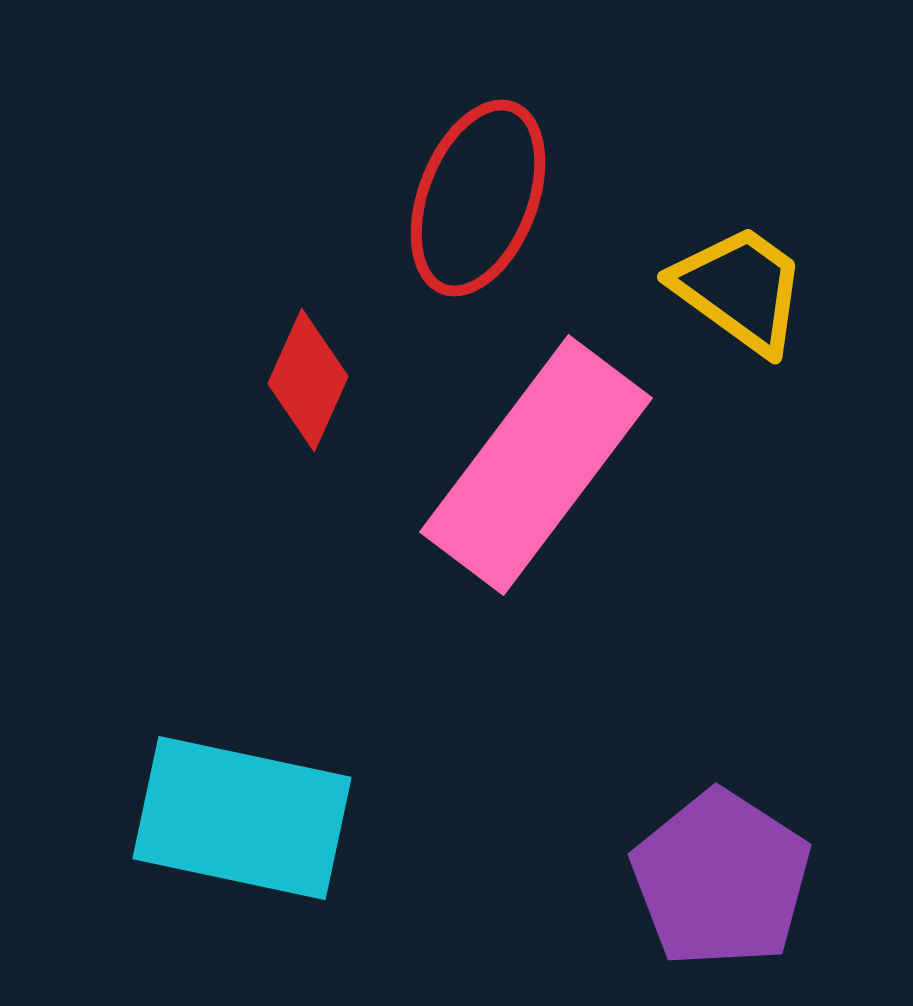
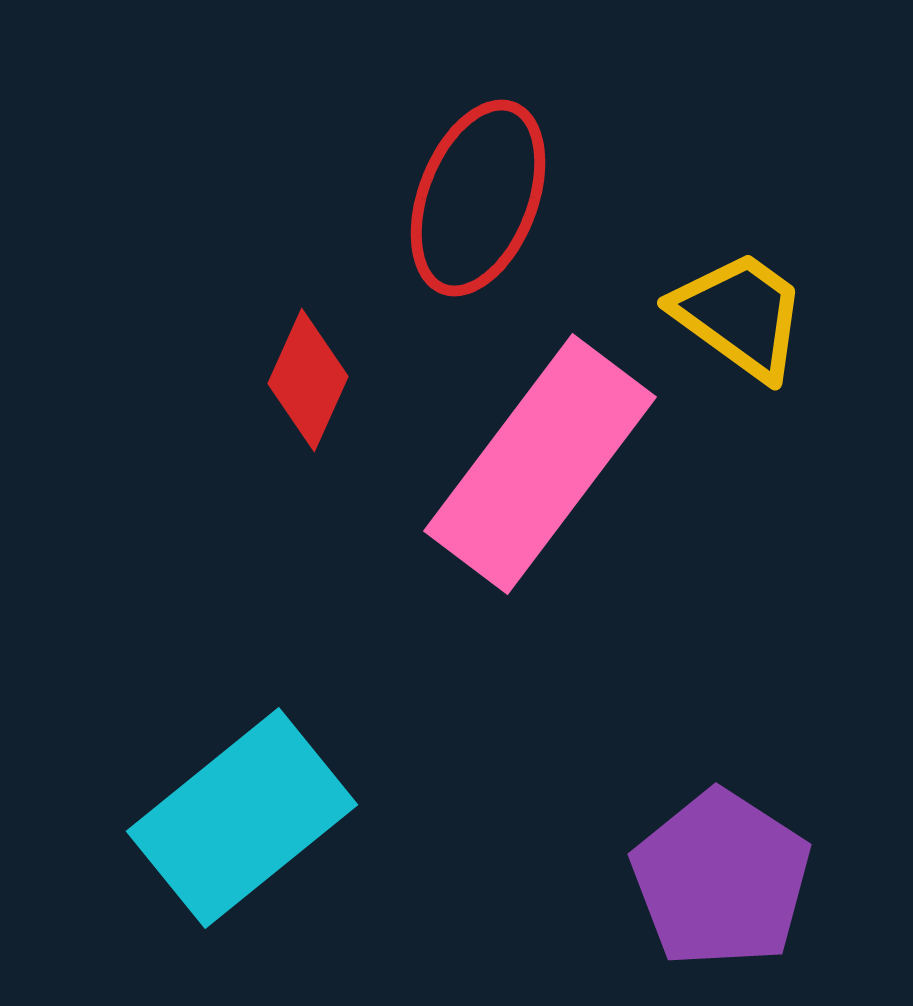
yellow trapezoid: moved 26 px down
pink rectangle: moved 4 px right, 1 px up
cyan rectangle: rotated 51 degrees counterclockwise
